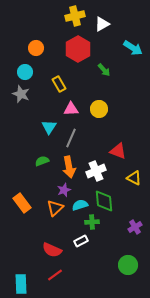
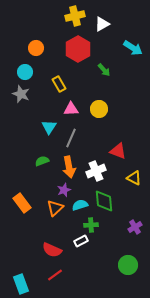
green cross: moved 1 px left, 3 px down
cyan rectangle: rotated 18 degrees counterclockwise
